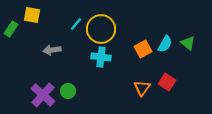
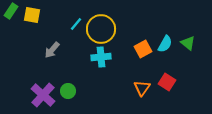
green rectangle: moved 18 px up
gray arrow: rotated 42 degrees counterclockwise
cyan cross: rotated 12 degrees counterclockwise
